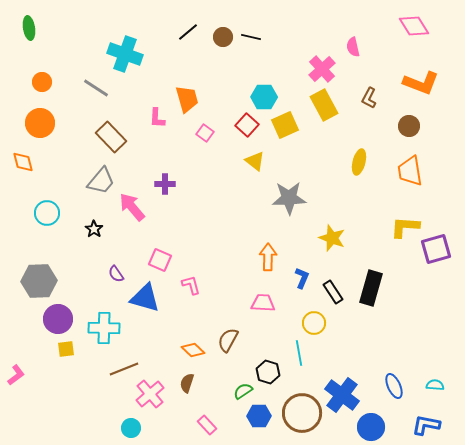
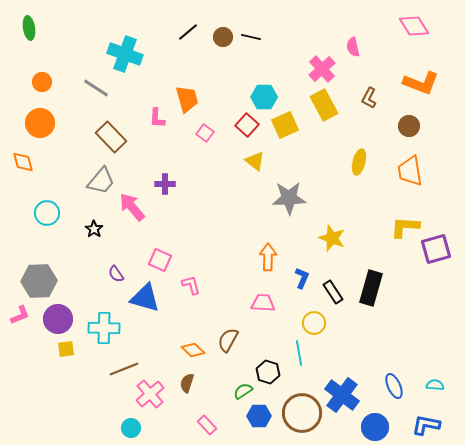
pink L-shape at (16, 375): moved 4 px right, 60 px up; rotated 15 degrees clockwise
blue circle at (371, 427): moved 4 px right
